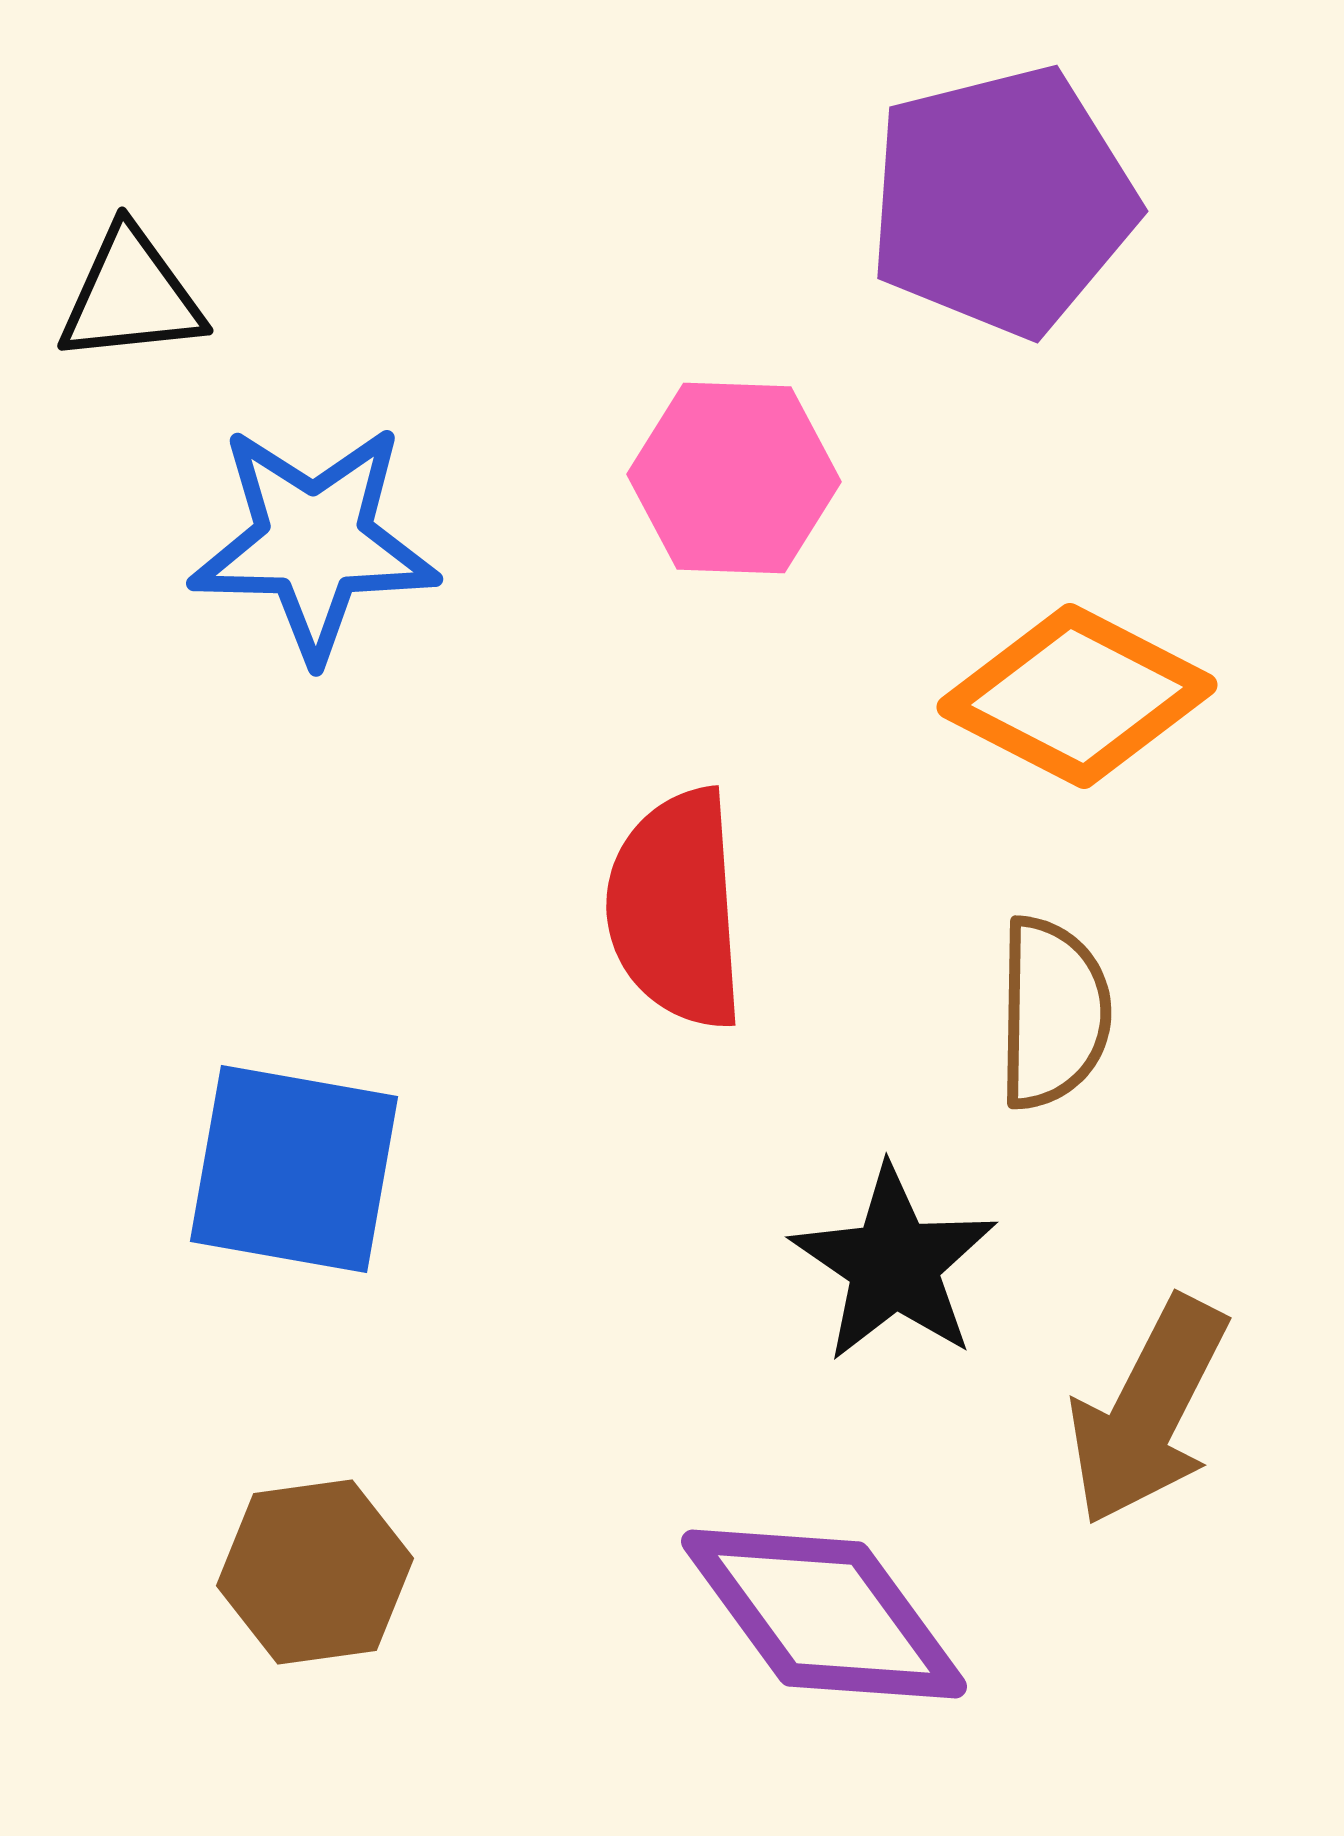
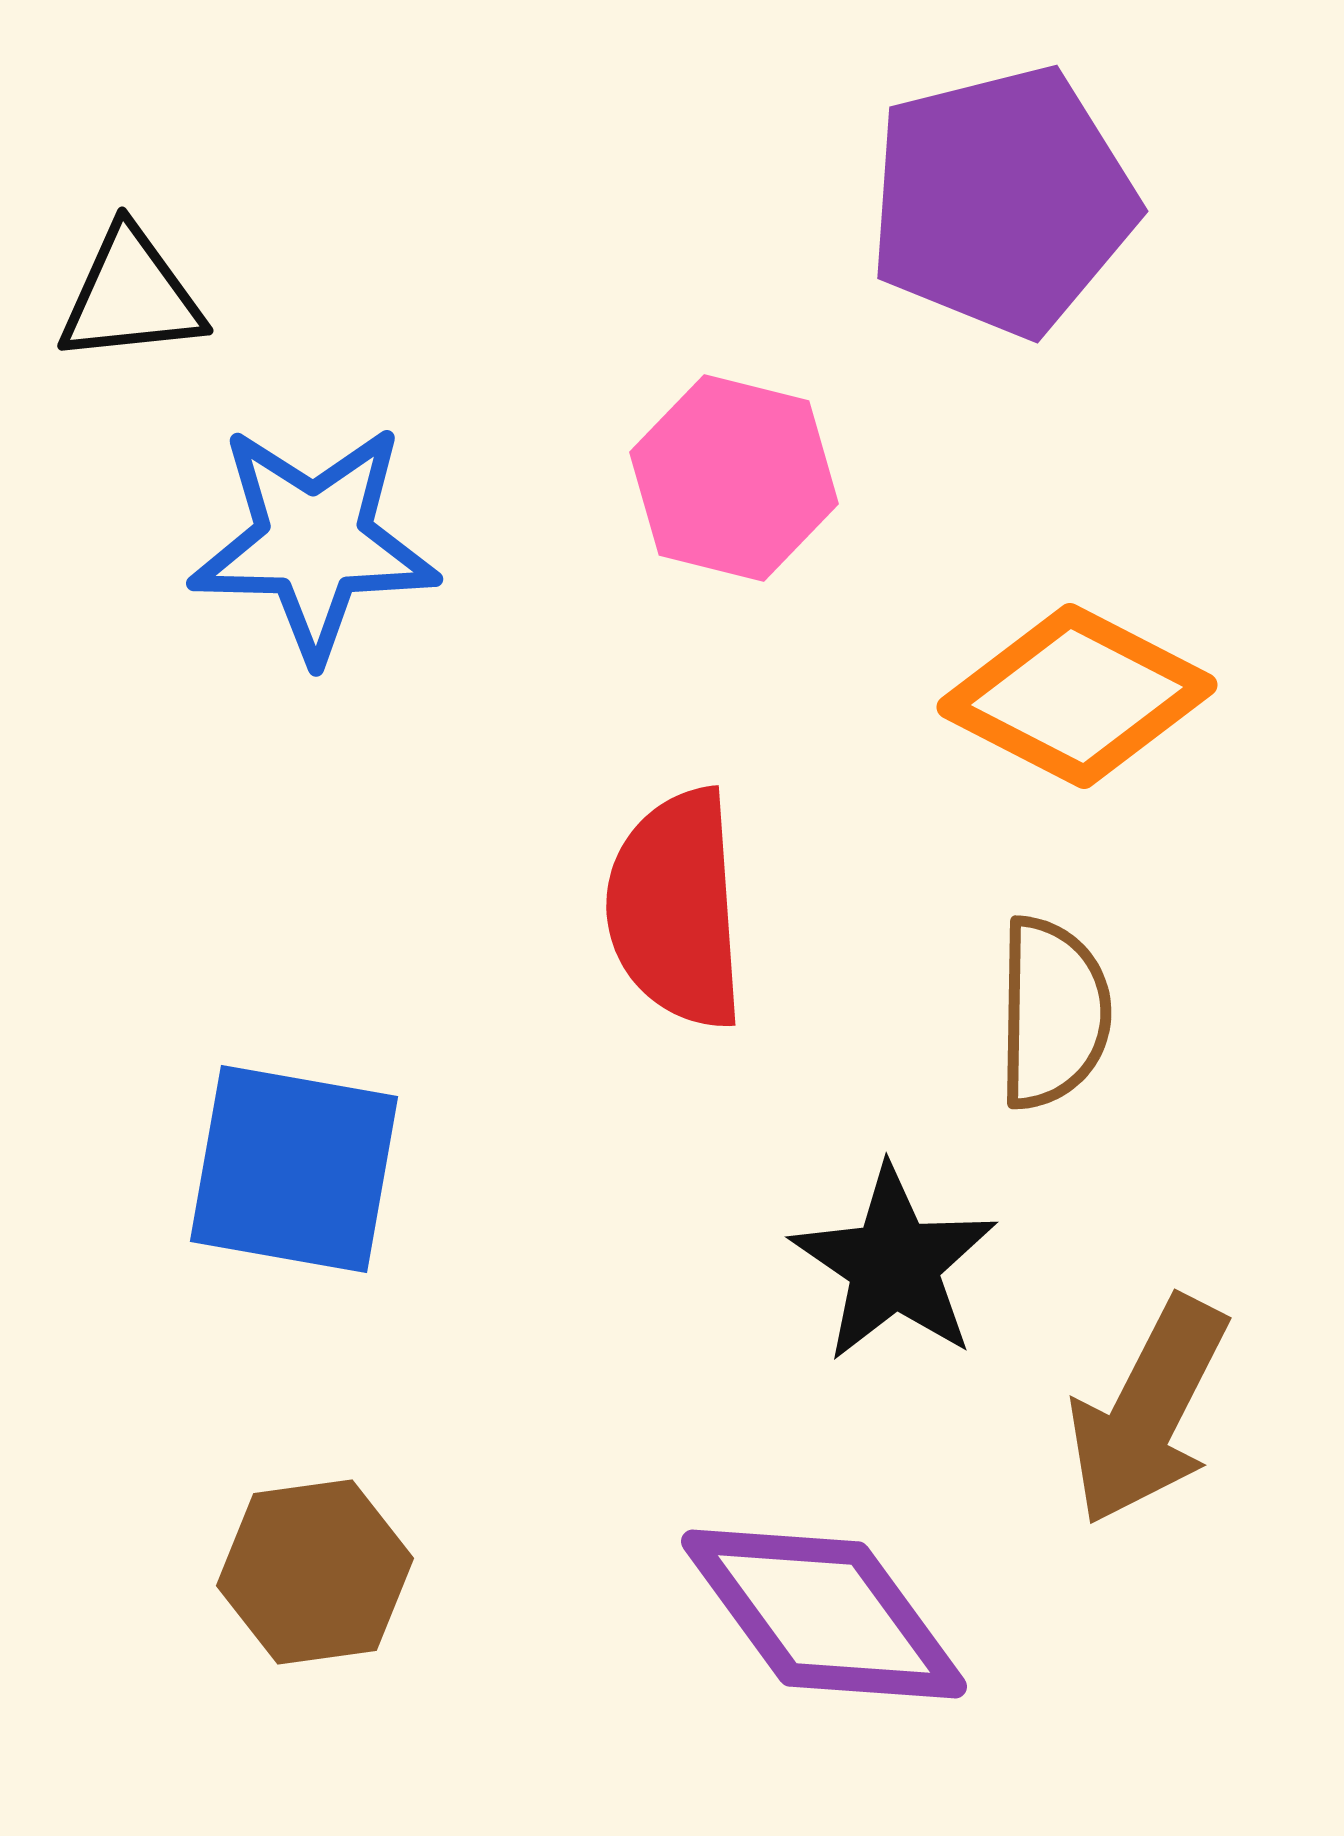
pink hexagon: rotated 12 degrees clockwise
